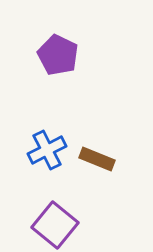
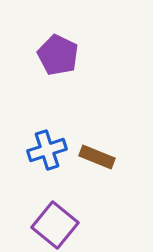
blue cross: rotated 9 degrees clockwise
brown rectangle: moved 2 px up
